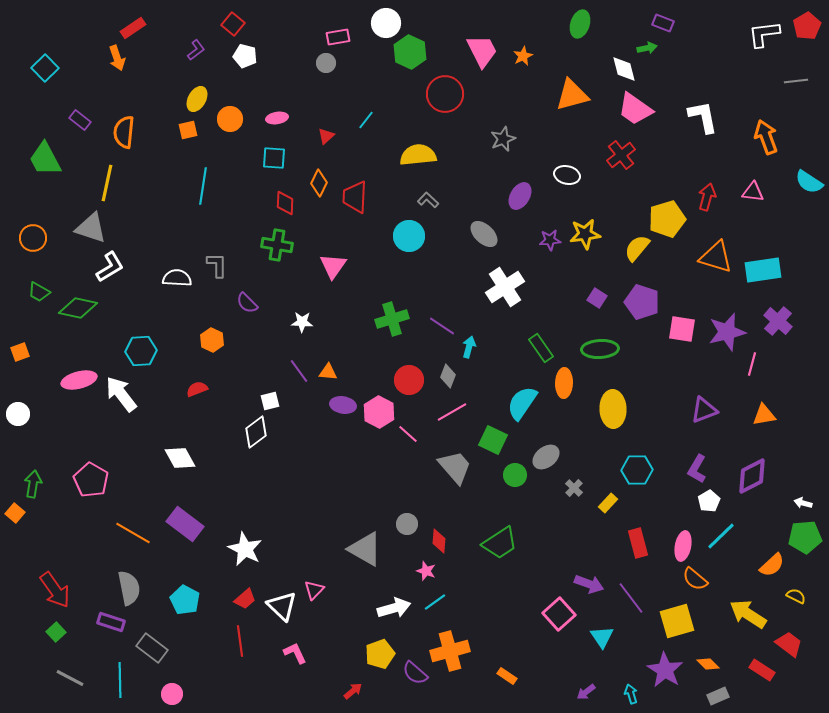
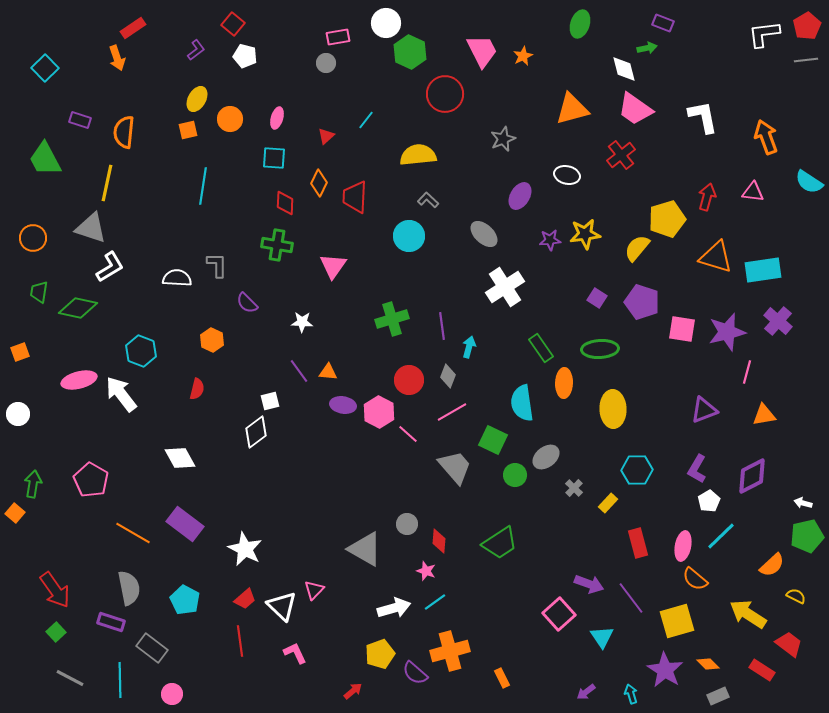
gray line at (796, 81): moved 10 px right, 21 px up
orange triangle at (572, 95): moved 14 px down
pink ellipse at (277, 118): rotated 65 degrees counterclockwise
purple rectangle at (80, 120): rotated 20 degrees counterclockwise
green trapezoid at (39, 292): rotated 70 degrees clockwise
purple line at (442, 326): rotated 48 degrees clockwise
cyan hexagon at (141, 351): rotated 24 degrees clockwise
pink line at (752, 364): moved 5 px left, 8 px down
red semicircle at (197, 389): rotated 125 degrees clockwise
cyan semicircle at (522, 403): rotated 42 degrees counterclockwise
green pentagon at (805, 537): moved 2 px right, 1 px up; rotated 8 degrees counterclockwise
orange rectangle at (507, 676): moved 5 px left, 2 px down; rotated 30 degrees clockwise
